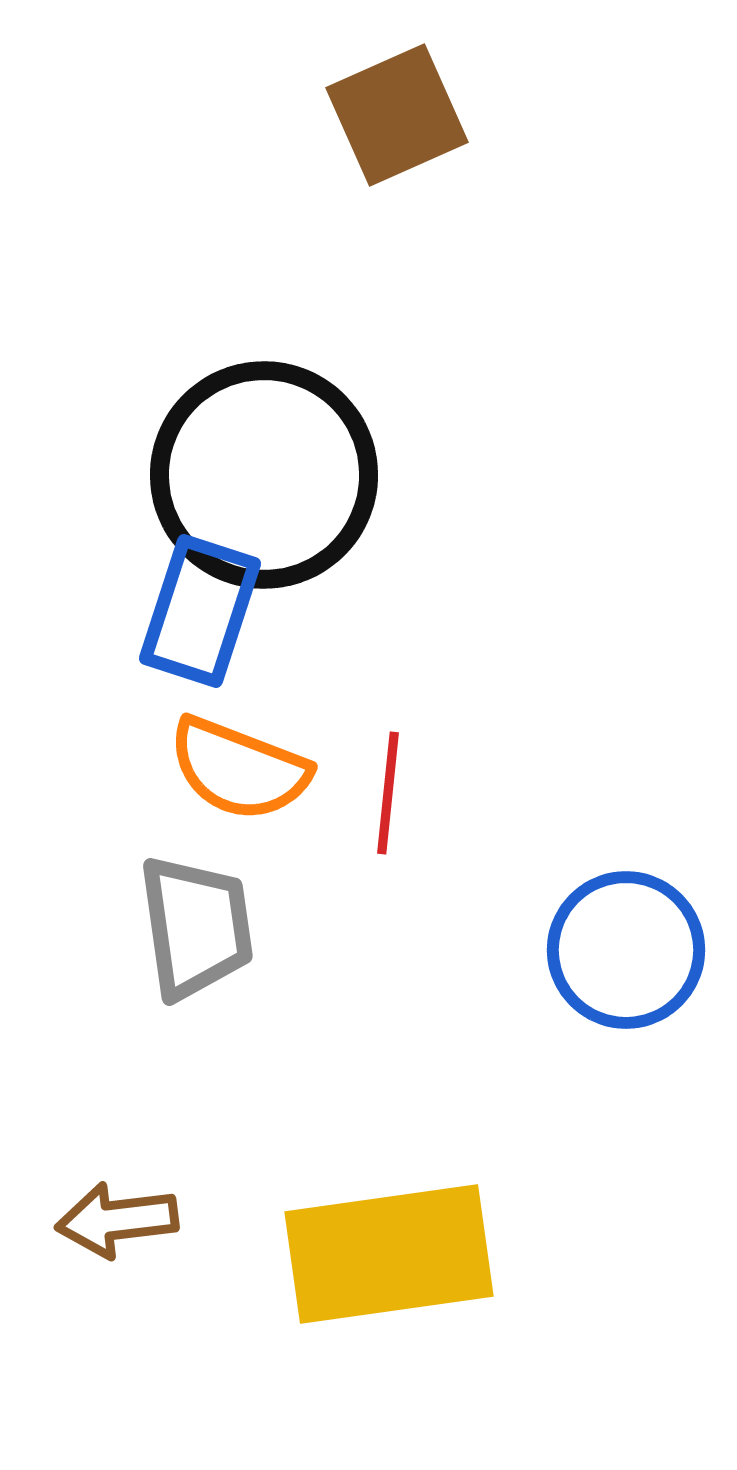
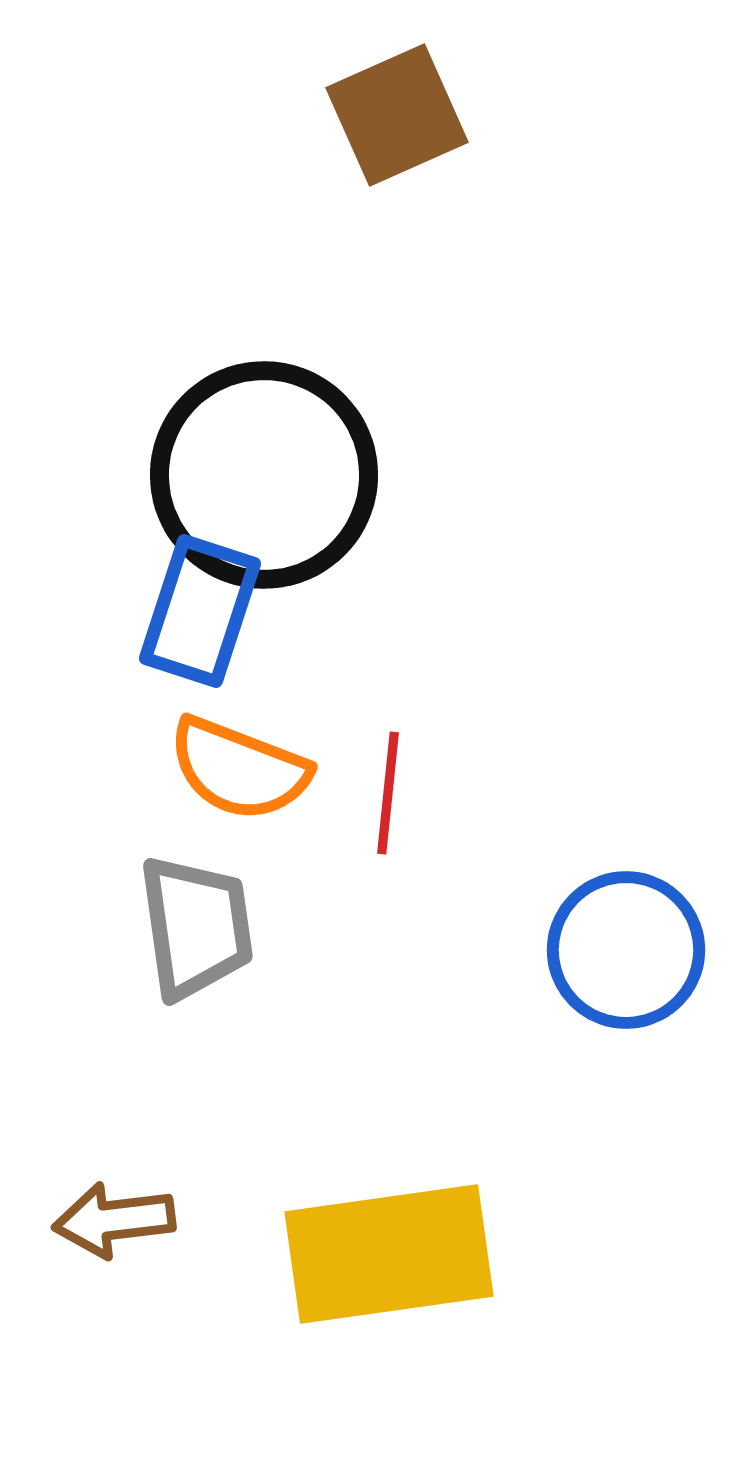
brown arrow: moved 3 px left
